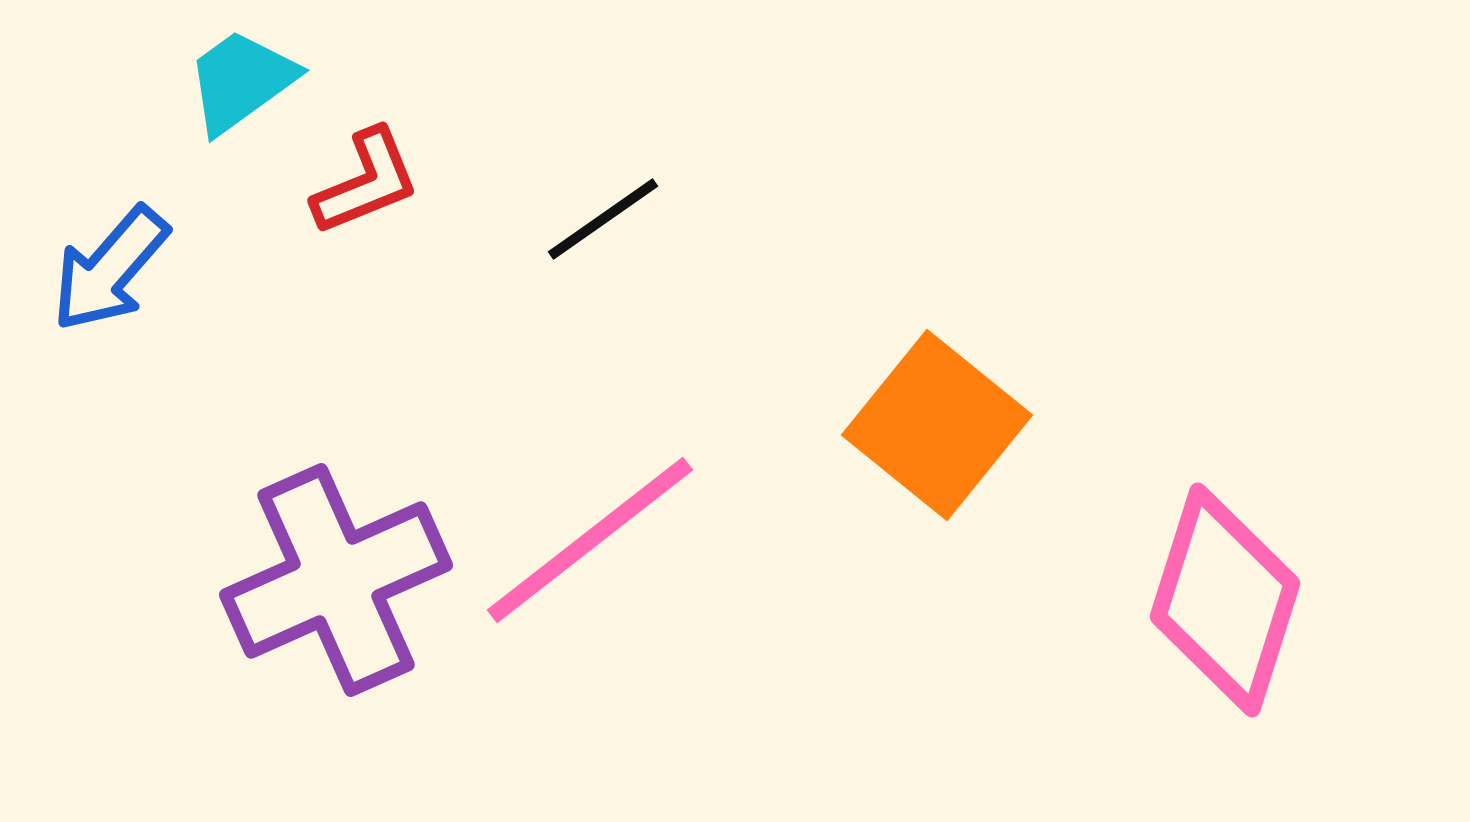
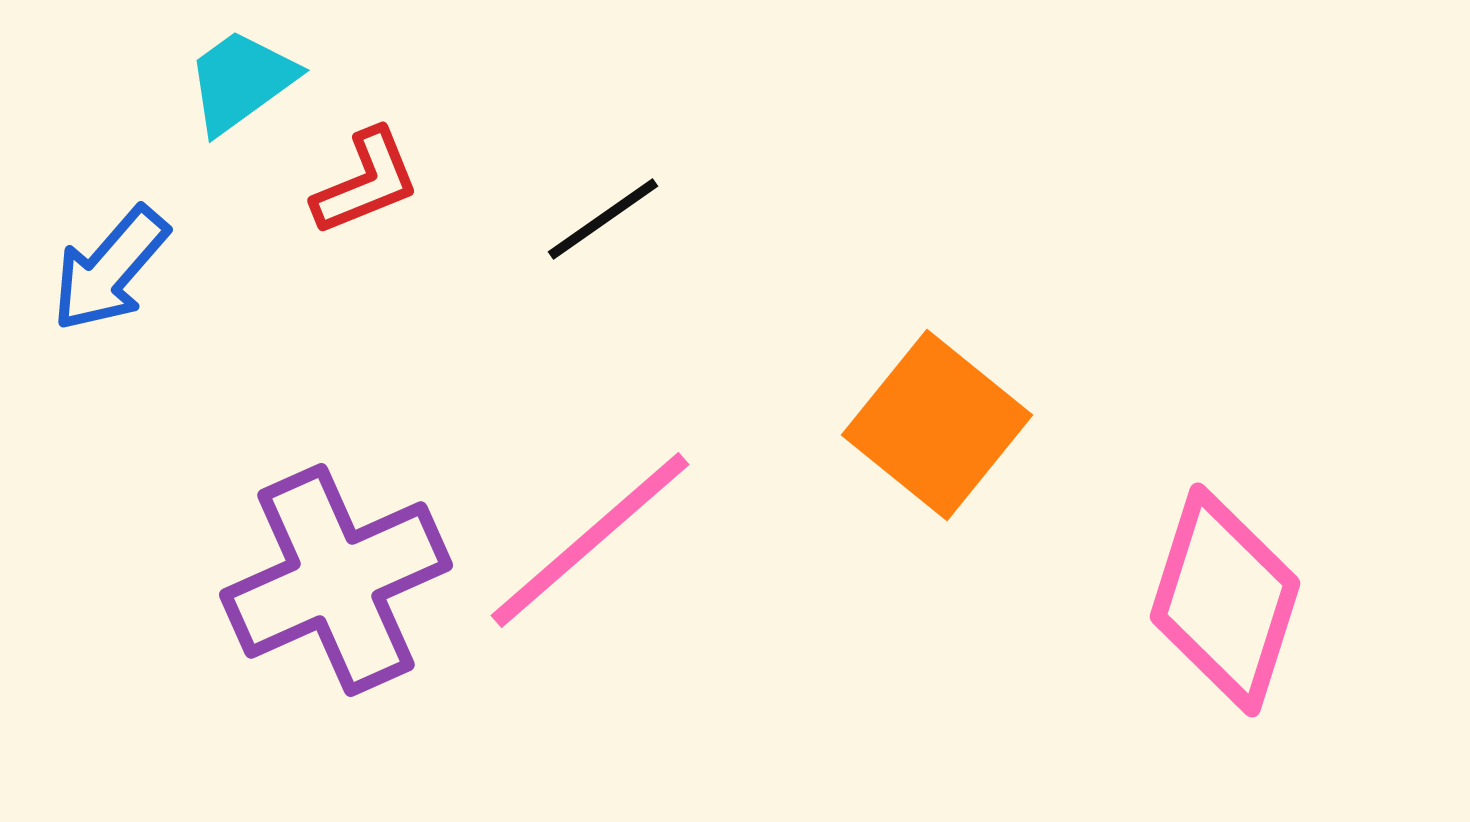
pink line: rotated 3 degrees counterclockwise
